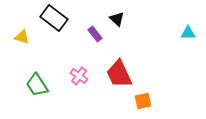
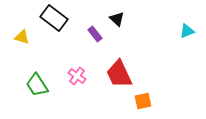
cyan triangle: moved 1 px left, 2 px up; rotated 21 degrees counterclockwise
pink cross: moved 2 px left
